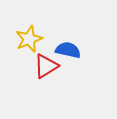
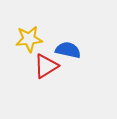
yellow star: rotated 16 degrees clockwise
